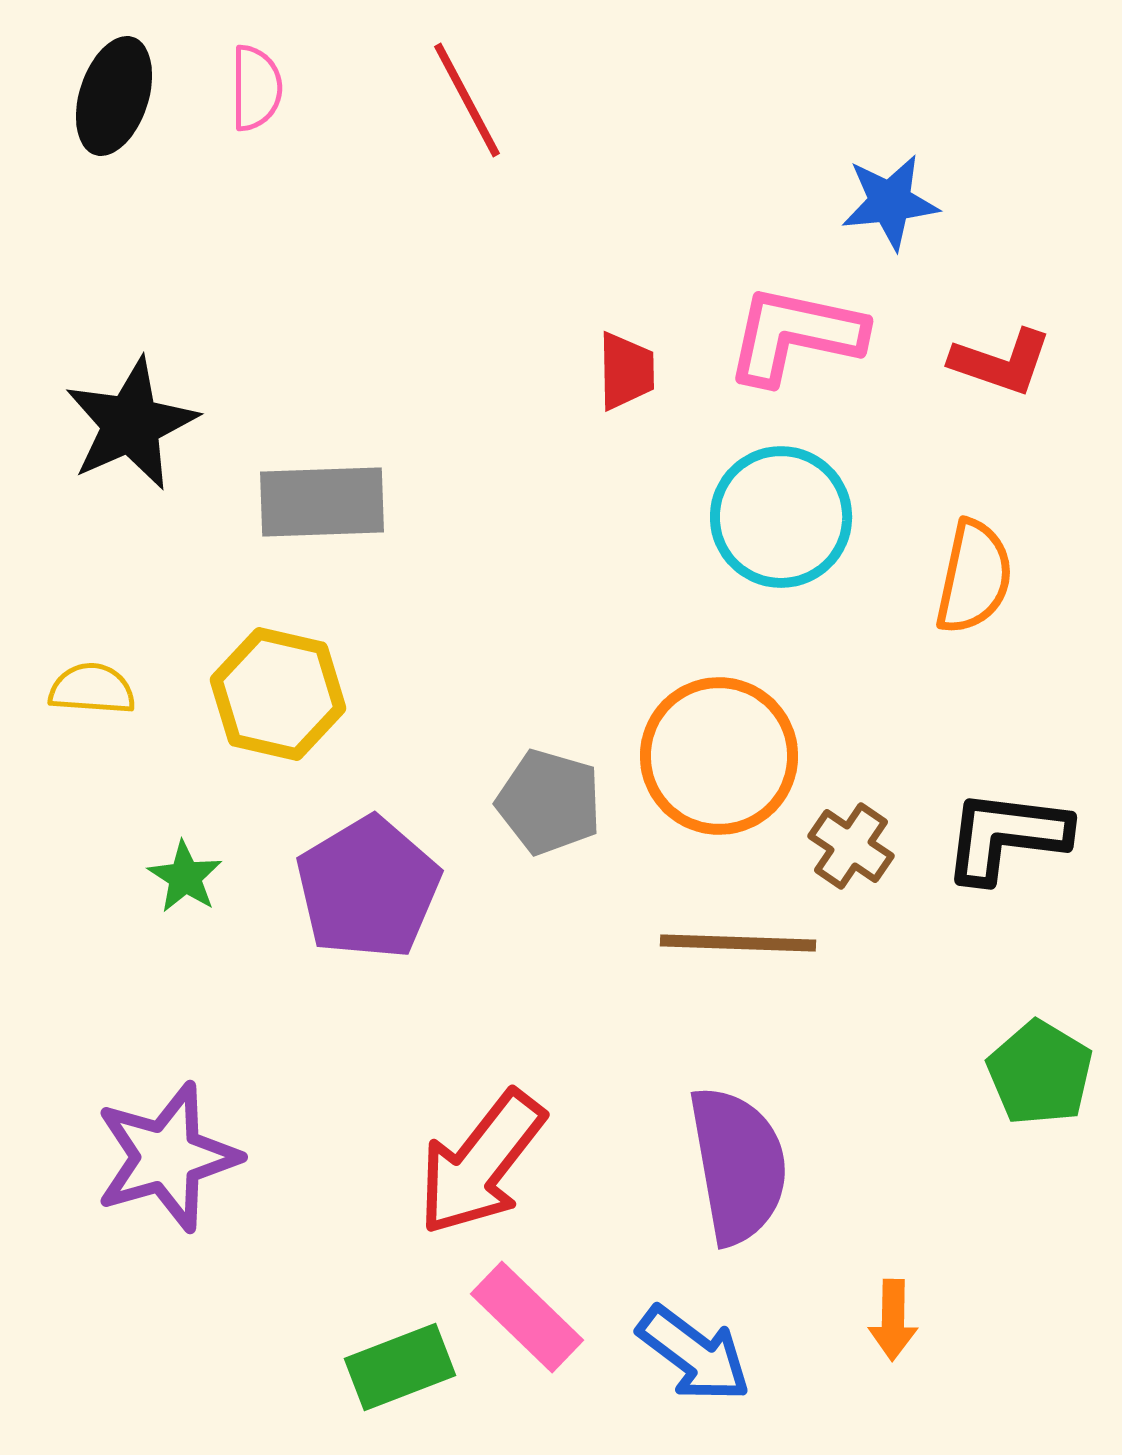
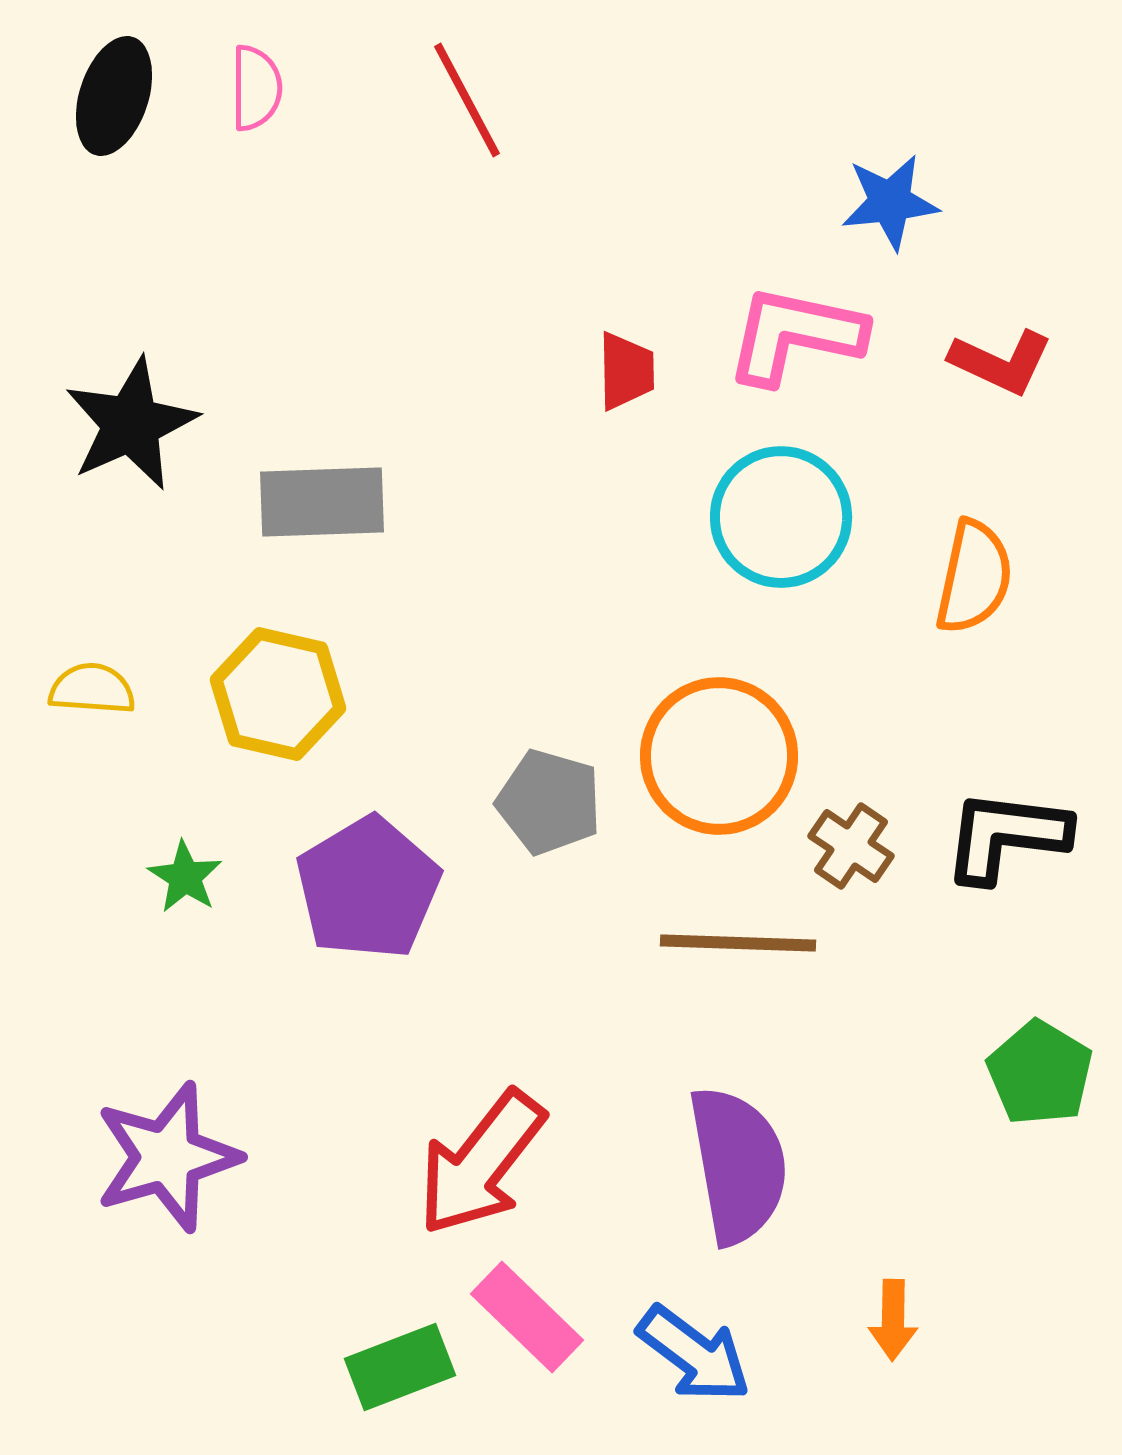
red L-shape: rotated 6 degrees clockwise
